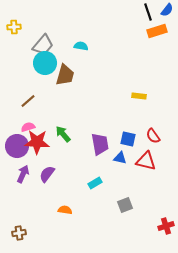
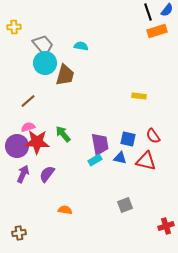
gray trapezoid: rotated 80 degrees counterclockwise
cyan rectangle: moved 23 px up
